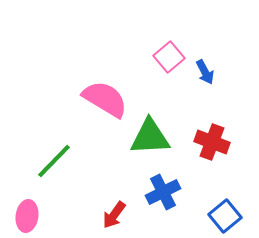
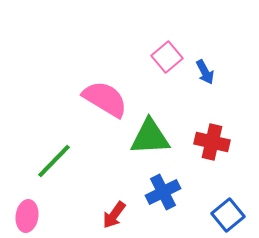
pink square: moved 2 px left
red cross: rotated 8 degrees counterclockwise
blue square: moved 3 px right, 1 px up
